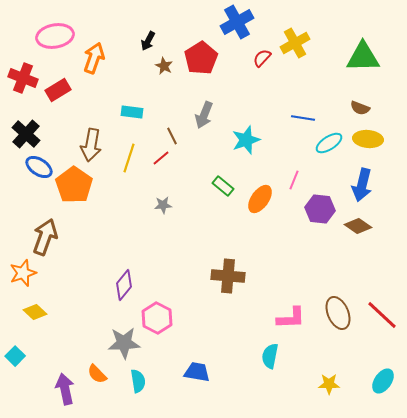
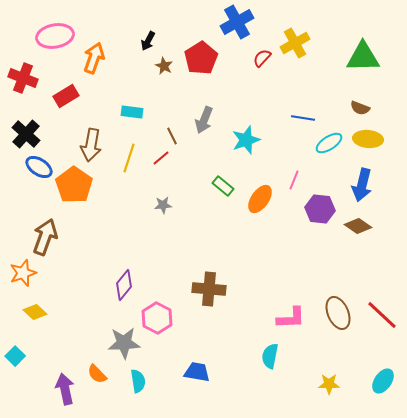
red rectangle at (58, 90): moved 8 px right, 6 px down
gray arrow at (204, 115): moved 5 px down
brown cross at (228, 276): moved 19 px left, 13 px down
